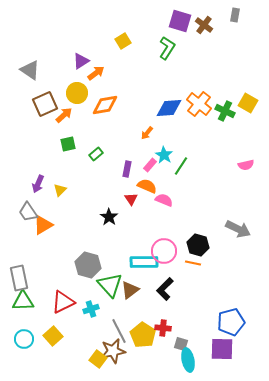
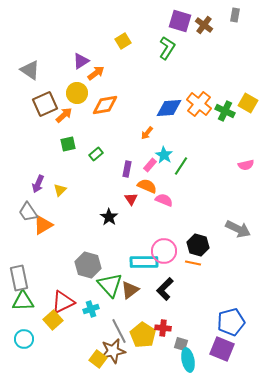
yellow square at (53, 336): moved 16 px up
purple square at (222, 349): rotated 20 degrees clockwise
